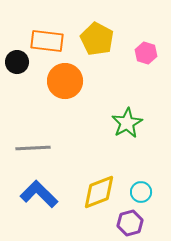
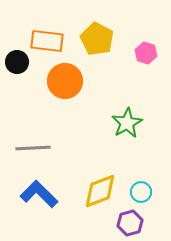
yellow diamond: moved 1 px right, 1 px up
